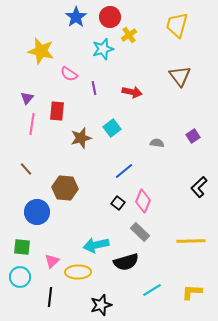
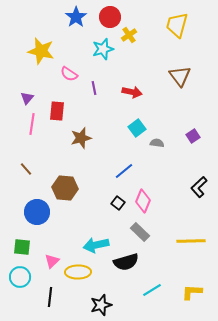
cyan square: moved 25 px right
